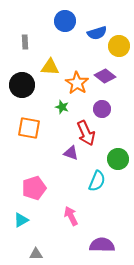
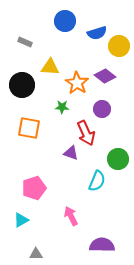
gray rectangle: rotated 64 degrees counterclockwise
green star: rotated 16 degrees counterclockwise
